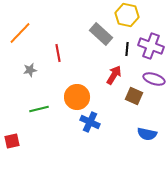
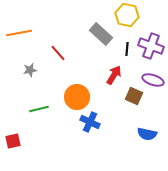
orange line: moved 1 px left; rotated 35 degrees clockwise
red line: rotated 30 degrees counterclockwise
purple ellipse: moved 1 px left, 1 px down
red square: moved 1 px right
